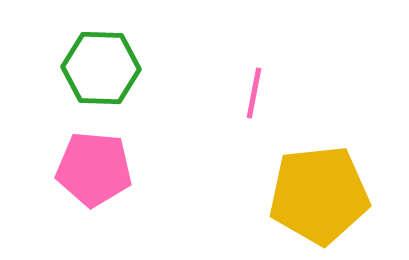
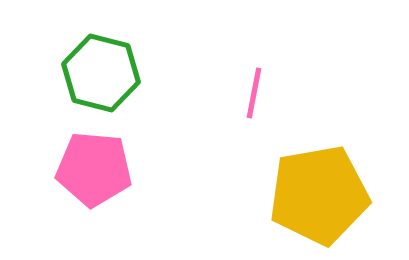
green hexagon: moved 5 px down; rotated 12 degrees clockwise
yellow pentagon: rotated 4 degrees counterclockwise
